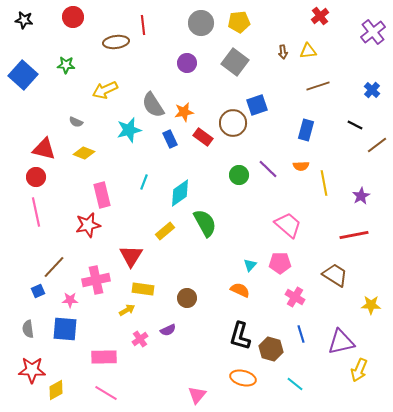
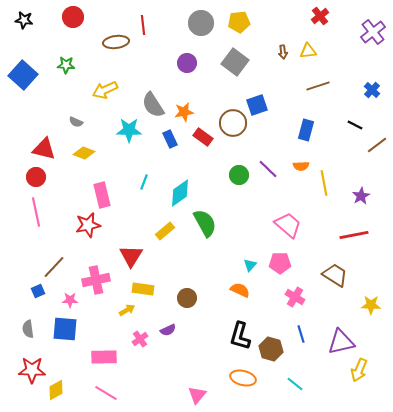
cyan star at (129, 130): rotated 15 degrees clockwise
